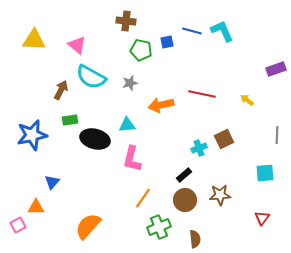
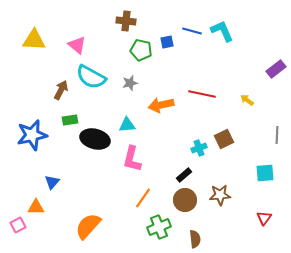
purple rectangle: rotated 18 degrees counterclockwise
red triangle: moved 2 px right
